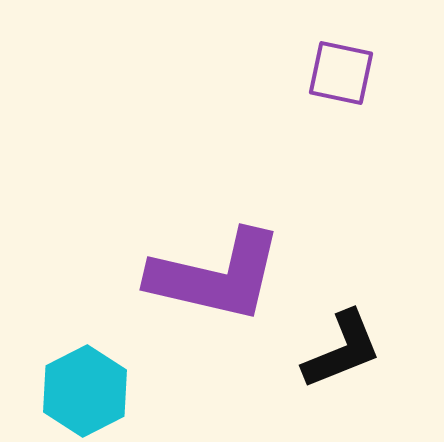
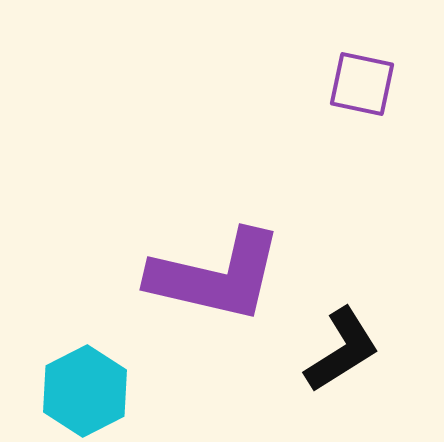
purple square: moved 21 px right, 11 px down
black L-shape: rotated 10 degrees counterclockwise
